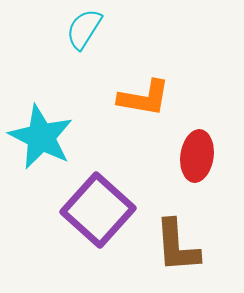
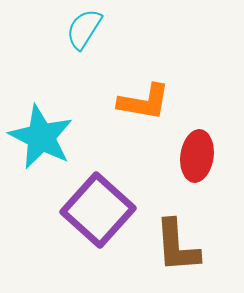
orange L-shape: moved 4 px down
